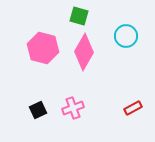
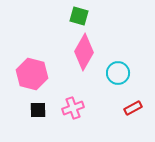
cyan circle: moved 8 px left, 37 px down
pink hexagon: moved 11 px left, 26 px down
black square: rotated 24 degrees clockwise
